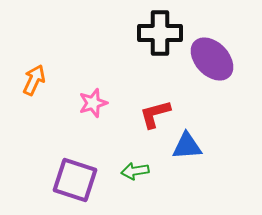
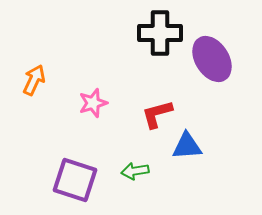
purple ellipse: rotated 12 degrees clockwise
red L-shape: moved 2 px right
